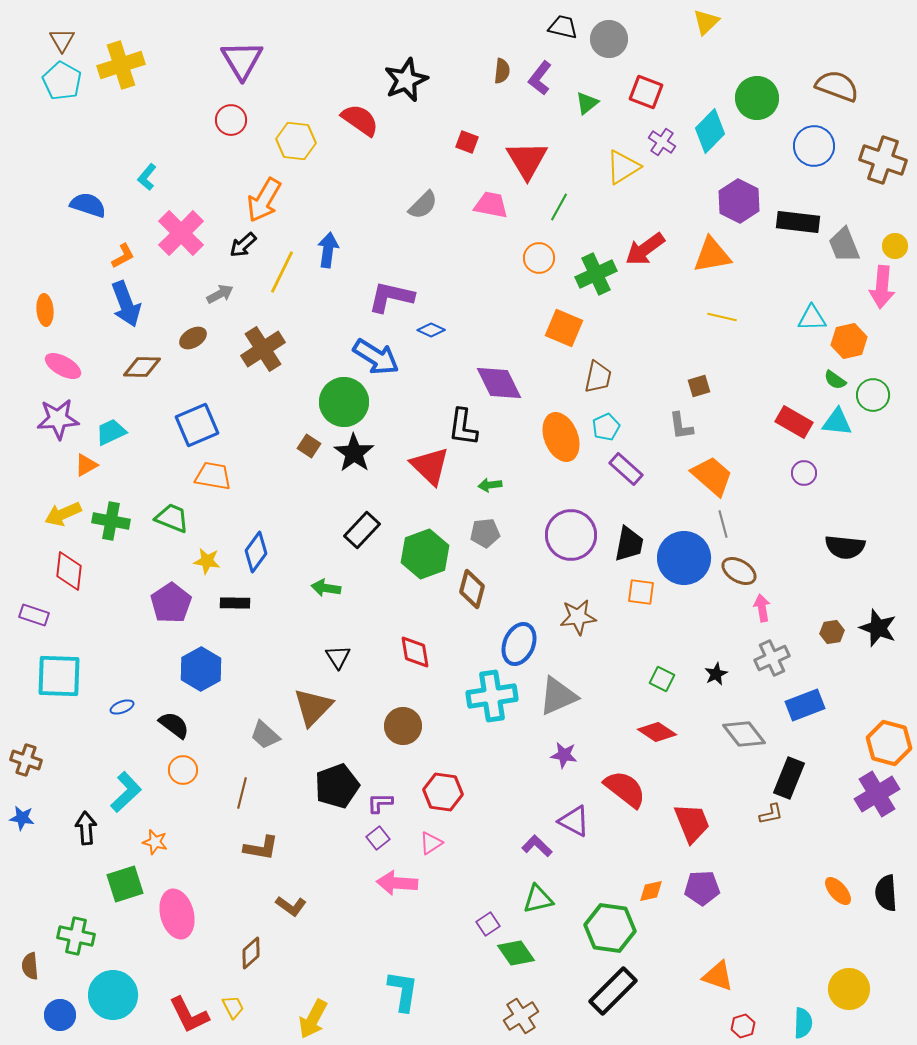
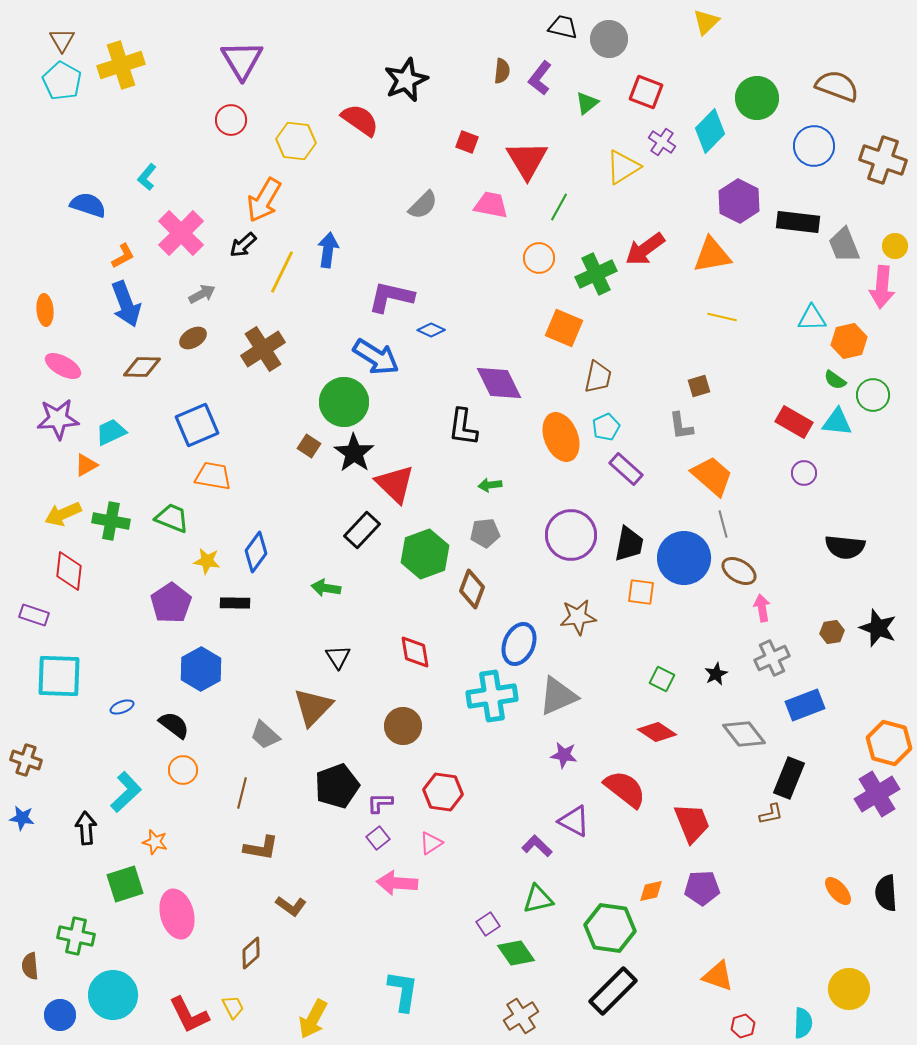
gray arrow at (220, 294): moved 18 px left
red triangle at (430, 466): moved 35 px left, 18 px down
brown diamond at (472, 589): rotated 6 degrees clockwise
